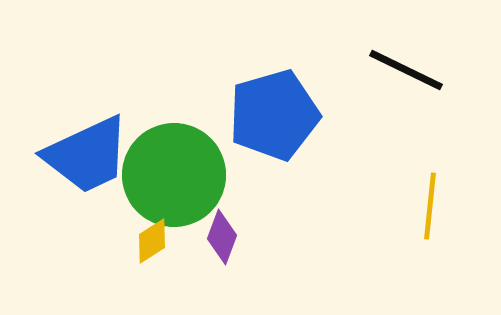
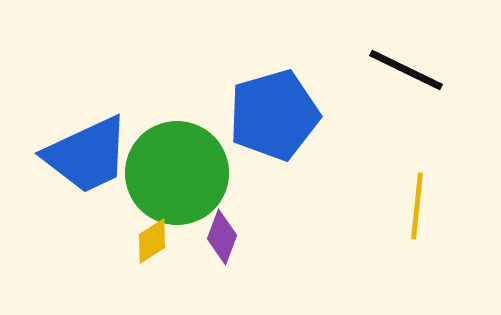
green circle: moved 3 px right, 2 px up
yellow line: moved 13 px left
